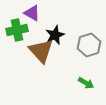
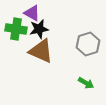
green cross: moved 1 px left, 1 px up; rotated 20 degrees clockwise
black star: moved 16 px left, 6 px up; rotated 12 degrees clockwise
gray hexagon: moved 1 px left, 1 px up
brown triangle: rotated 24 degrees counterclockwise
